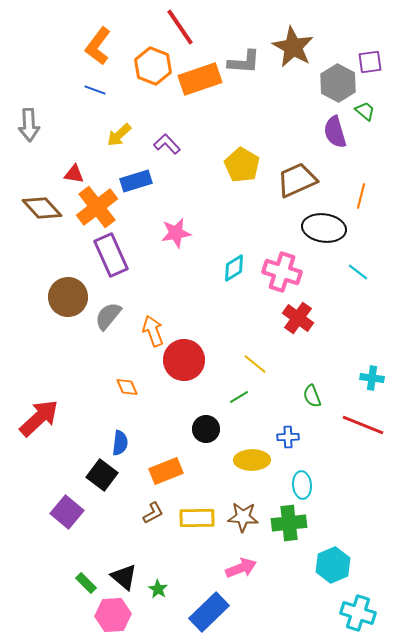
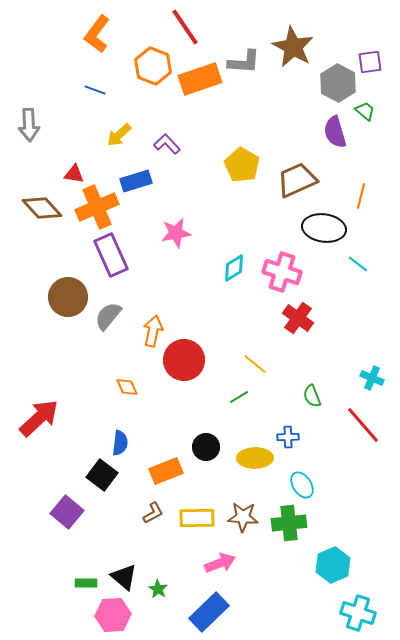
red line at (180, 27): moved 5 px right
orange L-shape at (98, 46): moved 1 px left, 12 px up
orange cross at (97, 207): rotated 15 degrees clockwise
cyan line at (358, 272): moved 8 px up
orange arrow at (153, 331): rotated 32 degrees clockwise
cyan cross at (372, 378): rotated 15 degrees clockwise
red line at (363, 425): rotated 27 degrees clockwise
black circle at (206, 429): moved 18 px down
yellow ellipse at (252, 460): moved 3 px right, 2 px up
cyan ellipse at (302, 485): rotated 28 degrees counterclockwise
pink arrow at (241, 568): moved 21 px left, 5 px up
green rectangle at (86, 583): rotated 45 degrees counterclockwise
